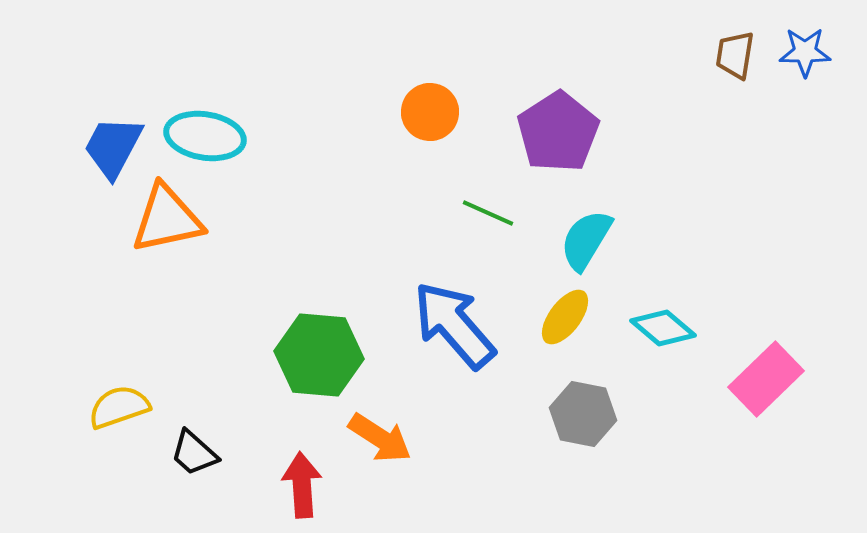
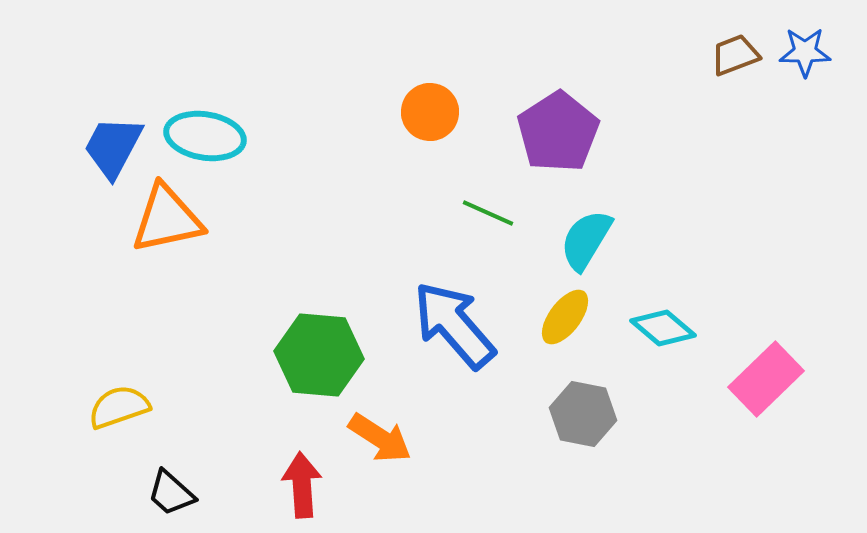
brown trapezoid: rotated 60 degrees clockwise
black trapezoid: moved 23 px left, 40 px down
